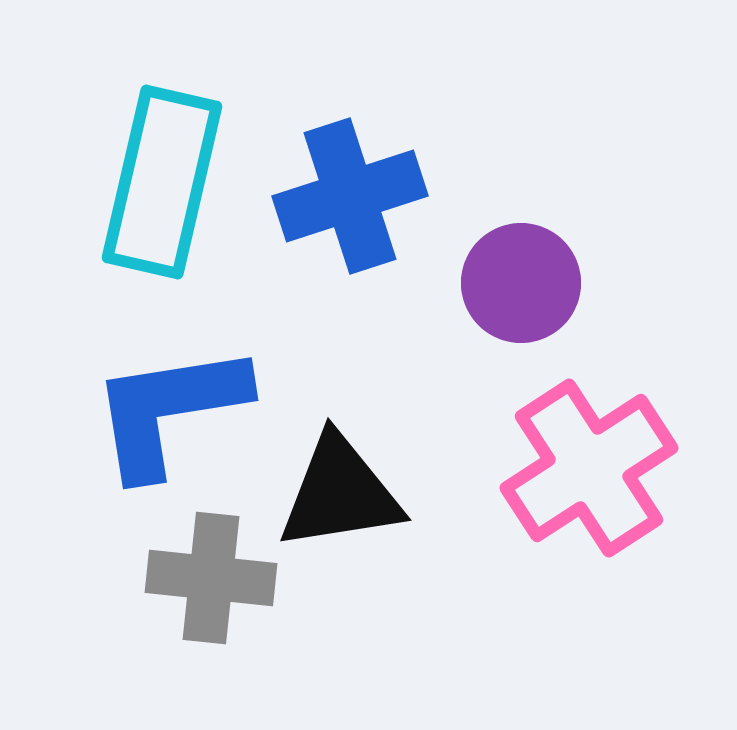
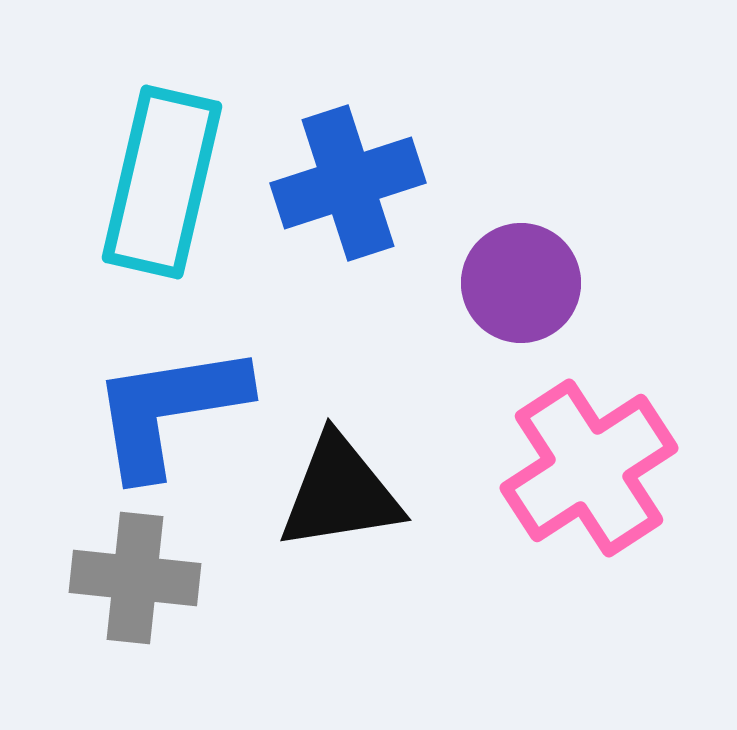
blue cross: moved 2 px left, 13 px up
gray cross: moved 76 px left
